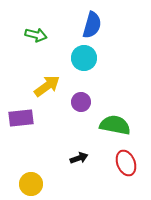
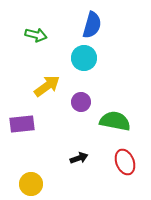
purple rectangle: moved 1 px right, 6 px down
green semicircle: moved 4 px up
red ellipse: moved 1 px left, 1 px up
